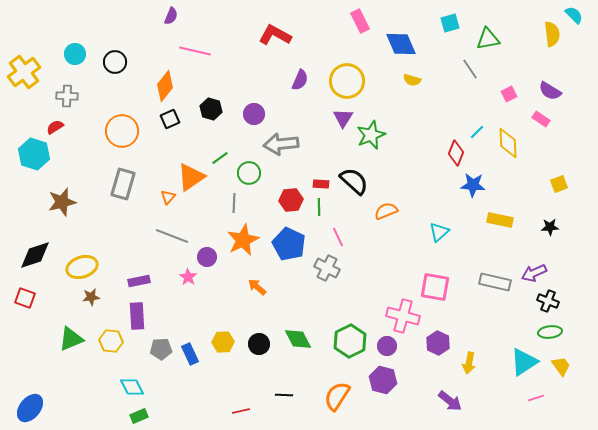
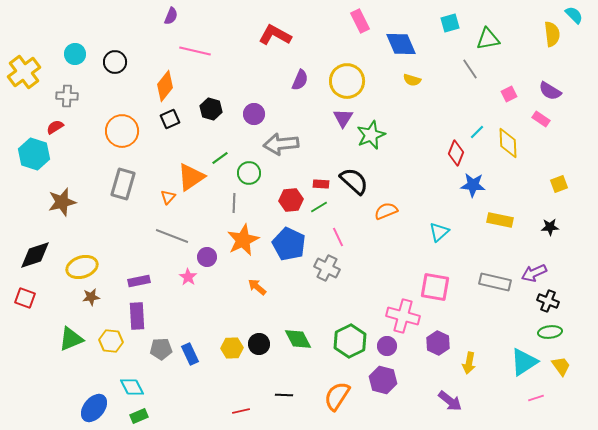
green line at (319, 207): rotated 60 degrees clockwise
yellow hexagon at (223, 342): moved 9 px right, 6 px down
blue ellipse at (30, 408): moved 64 px right
